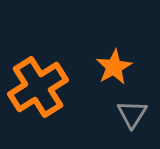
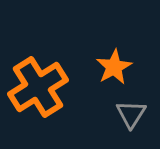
gray triangle: moved 1 px left
